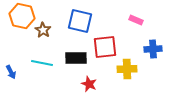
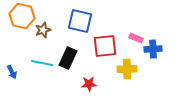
pink rectangle: moved 18 px down
brown star: rotated 21 degrees clockwise
red square: moved 1 px up
black rectangle: moved 8 px left; rotated 65 degrees counterclockwise
blue arrow: moved 1 px right
red star: rotated 28 degrees counterclockwise
